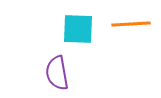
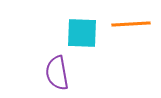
cyan square: moved 4 px right, 4 px down
